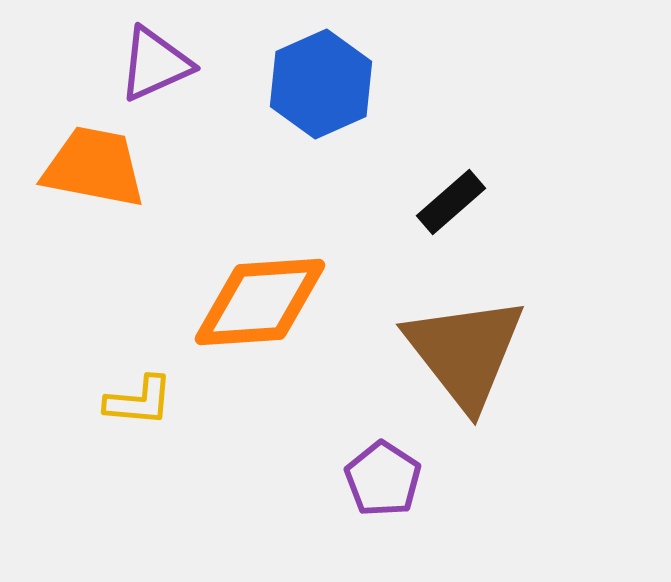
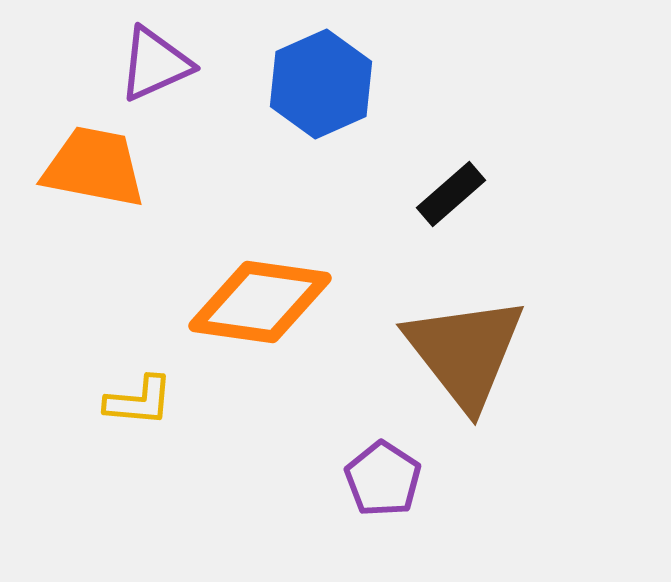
black rectangle: moved 8 px up
orange diamond: rotated 12 degrees clockwise
